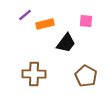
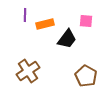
purple line: rotated 48 degrees counterclockwise
black trapezoid: moved 1 px right, 4 px up
brown cross: moved 6 px left, 3 px up; rotated 35 degrees counterclockwise
